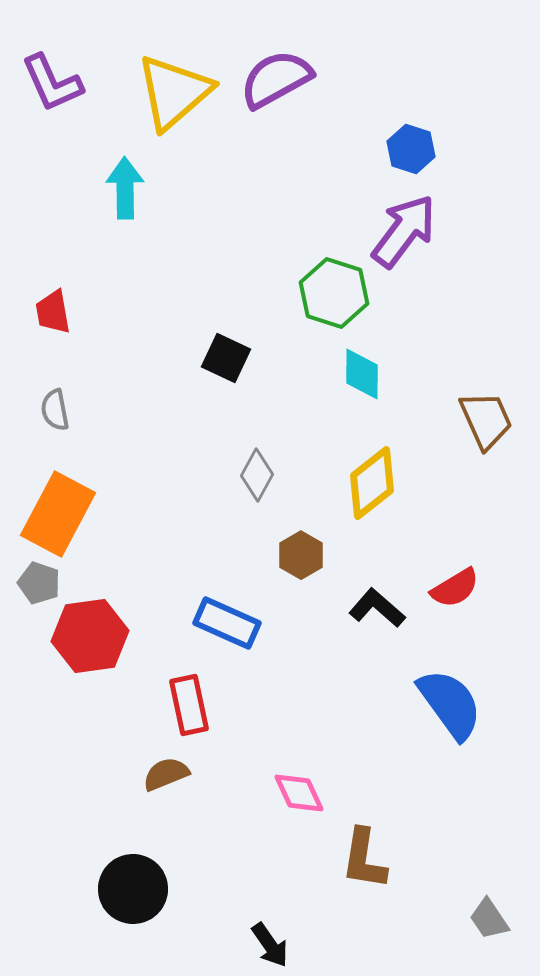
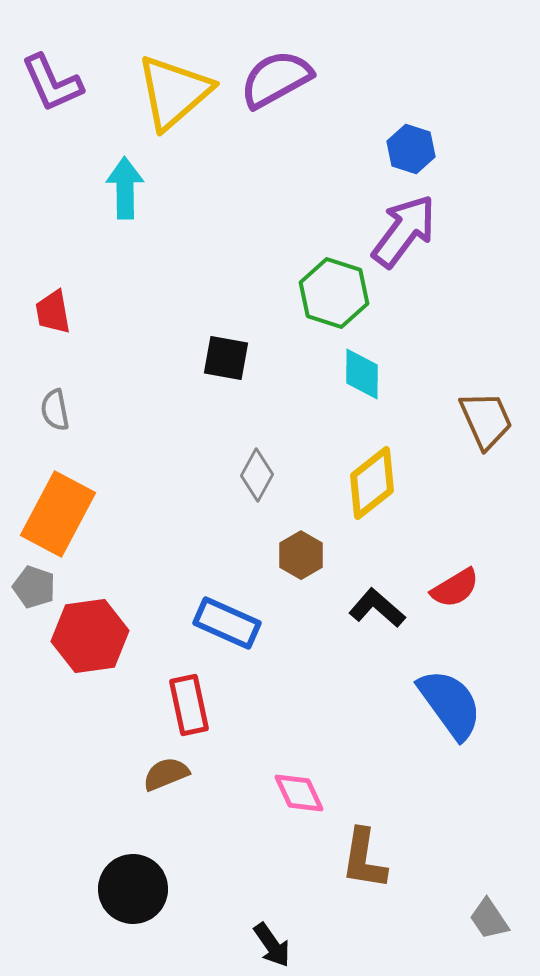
black square: rotated 15 degrees counterclockwise
gray pentagon: moved 5 px left, 4 px down
black arrow: moved 2 px right
